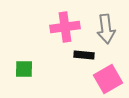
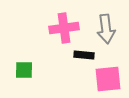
pink cross: moved 1 px left, 1 px down
green square: moved 1 px down
pink square: rotated 24 degrees clockwise
